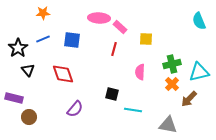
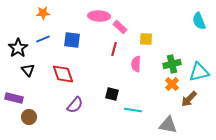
pink ellipse: moved 2 px up
pink semicircle: moved 4 px left, 8 px up
purple semicircle: moved 4 px up
